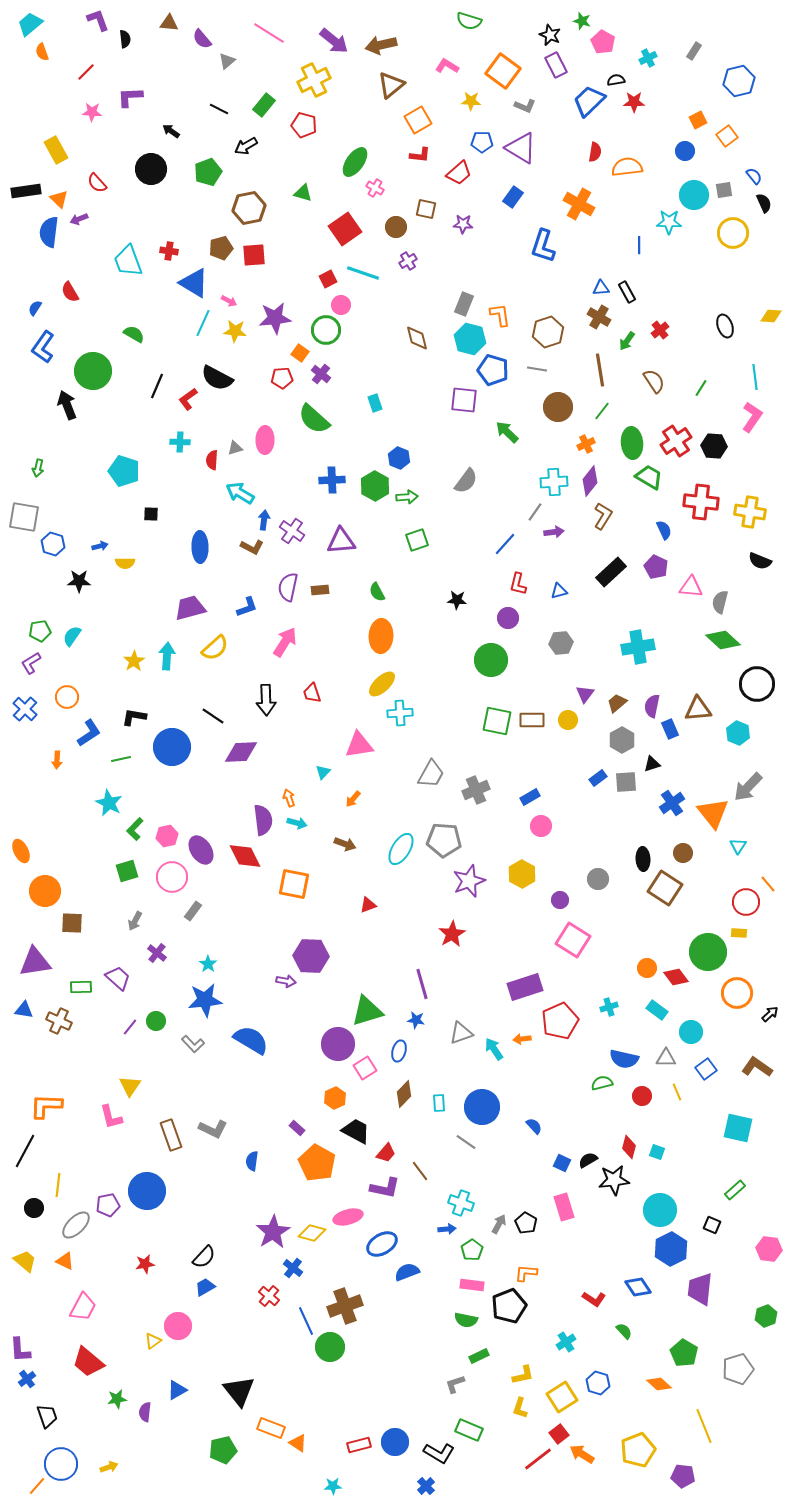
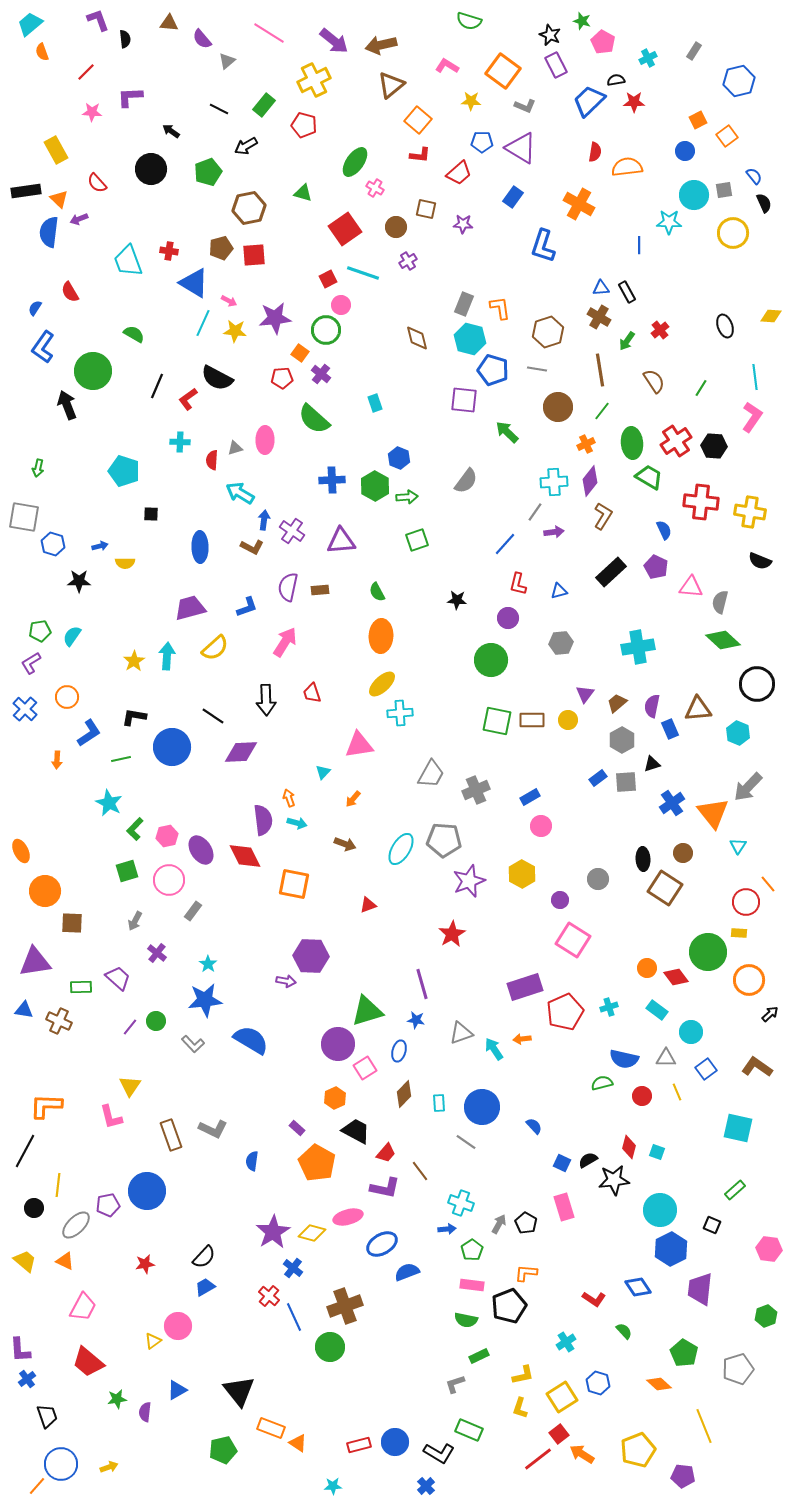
orange square at (418, 120): rotated 20 degrees counterclockwise
orange L-shape at (500, 315): moved 7 px up
pink circle at (172, 877): moved 3 px left, 3 px down
orange circle at (737, 993): moved 12 px right, 13 px up
red pentagon at (560, 1021): moved 5 px right, 9 px up
blue line at (306, 1321): moved 12 px left, 4 px up
